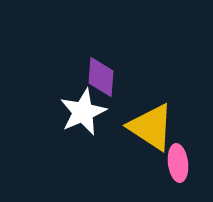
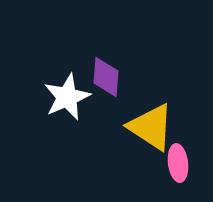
purple diamond: moved 5 px right
white star: moved 16 px left, 15 px up
